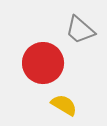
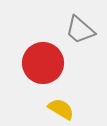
yellow semicircle: moved 3 px left, 4 px down
